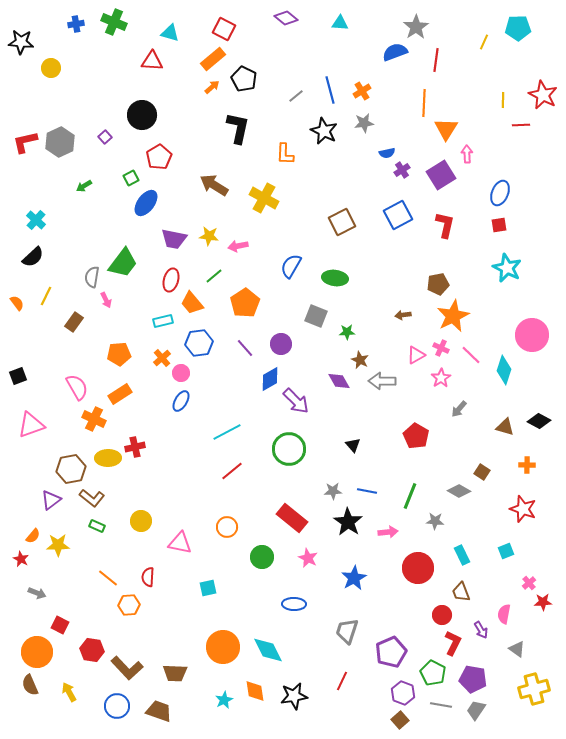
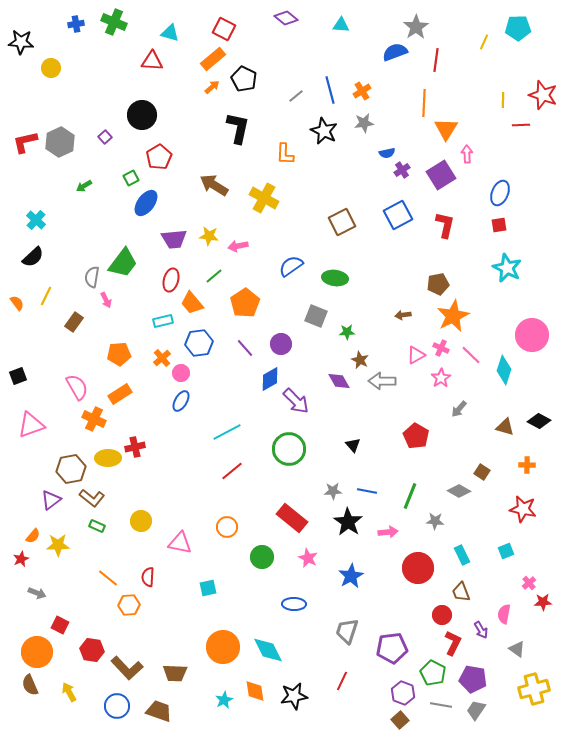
cyan triangle at (340, 23): moved 1 px right, 2 px down
red star at (543, 95): rotated 8 degrees counterclockwise
purple trapezoid at (174, 239): rotated 16 degrees counterclockwise
blue semicircle at (291, 266): rotated 25 degrees clockwise
red star at (523, 509): rotated 8 degrees counterclockwise
red star at (21, 559): rotated 21 degrees clockwise
blue star at (354, 578): moved 3 px left, 2 px up
purple pentagon at (391, 652): moved 1 px right, 4 px up; rotated 16 degrees clockwise
